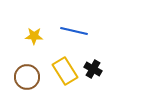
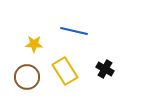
yellow star: moved 8 px down
black cross: moved 12 px right
